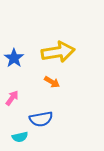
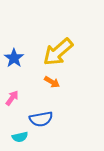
yellow arrow: rotated 148 degrees clockwise
